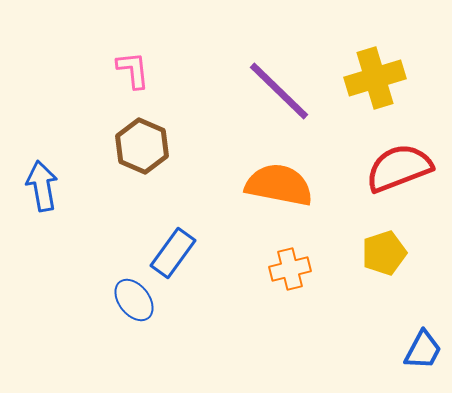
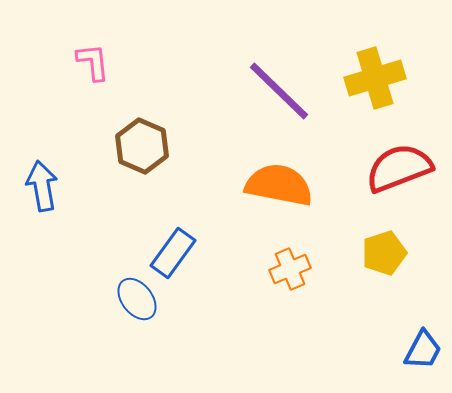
pink L-shape: moved 40 px left, 8 px up
orange cross: rotated 9 degrees counterclockwise
blue ellipse: moved 3 px right, 1 px up
